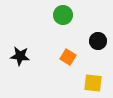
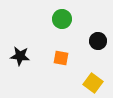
green circle: moved 1 px left, 4 px down
orange square: moved 7 px left, 1 px down; rotated 21 degrees counterclockwise
yellow square: rotated 30 degrees clockwise
